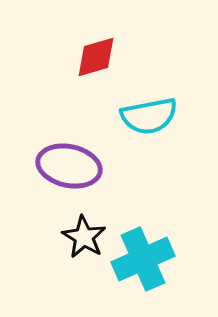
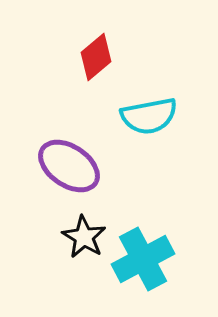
red diamond: rotated 24 degrees counterclockwise
purple ellipse: rotated 22 degrees clockwise
cyan cross: rotated 4 degrees counterclockwise
